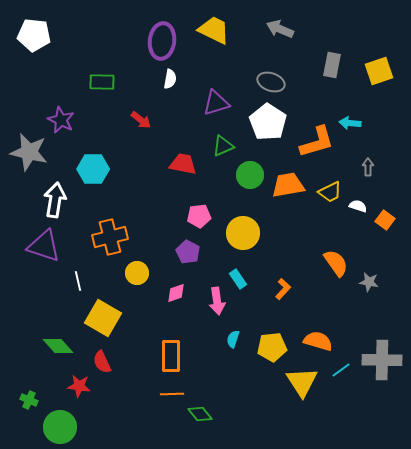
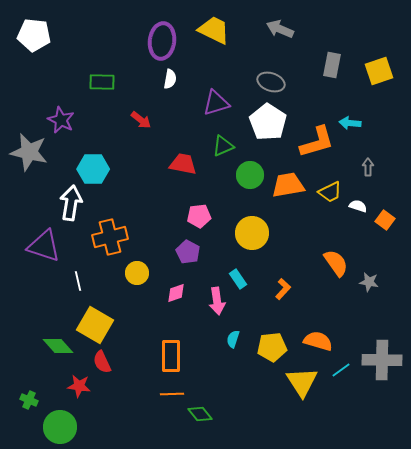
white arrow at (55, 200): moved 16 px right, 3 px down
yellow circle at (243, 233): moved 9 px right
yellow square at (103, 318): moved 8 px left, 7 px down
